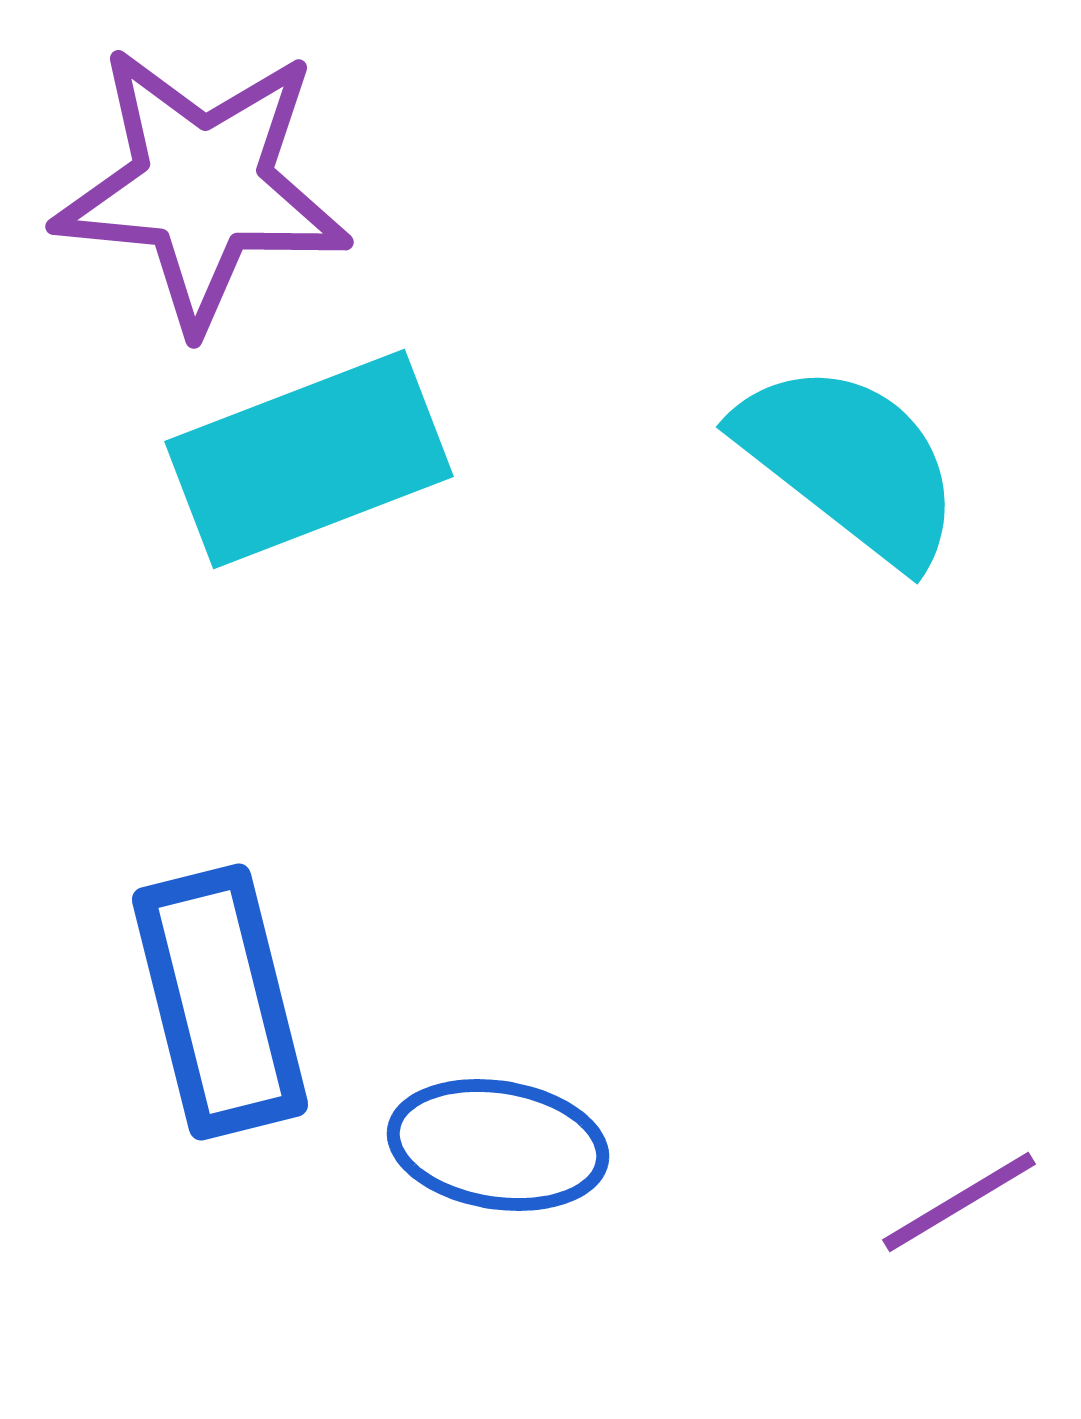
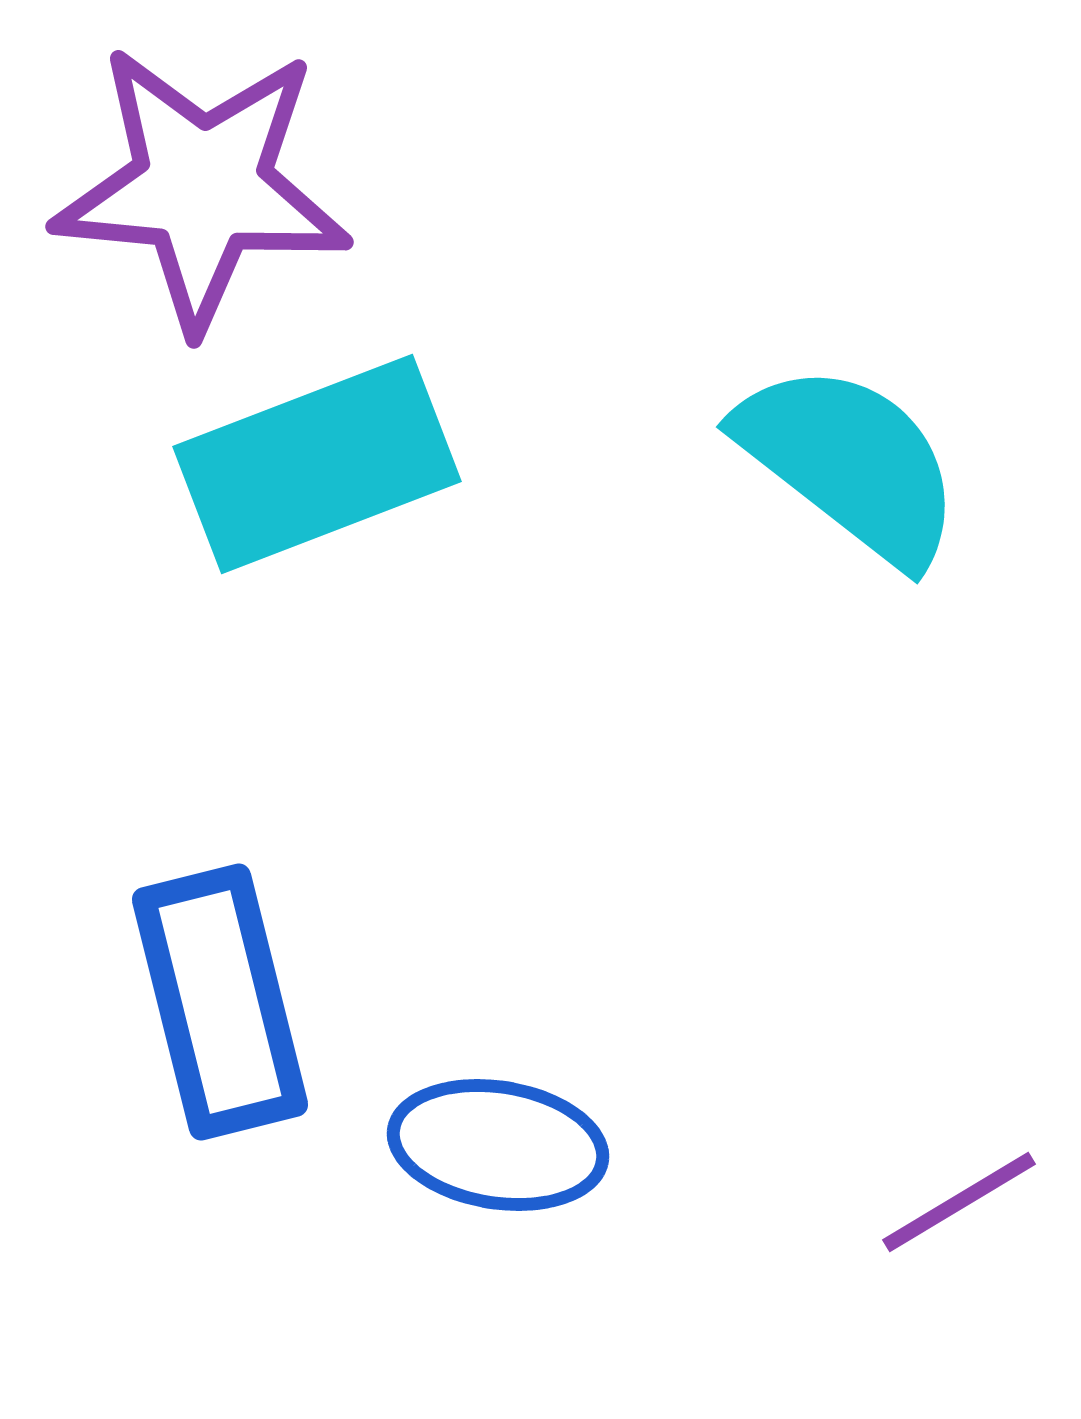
cyan rectangle: moved 8 px right, 5 px down
